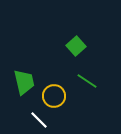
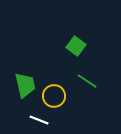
green square: rotated 12 degrees counterclockwise
green trapezoid: moved 1 px right, 3 px down
white line: rotated 24 degrees counterclockwise
